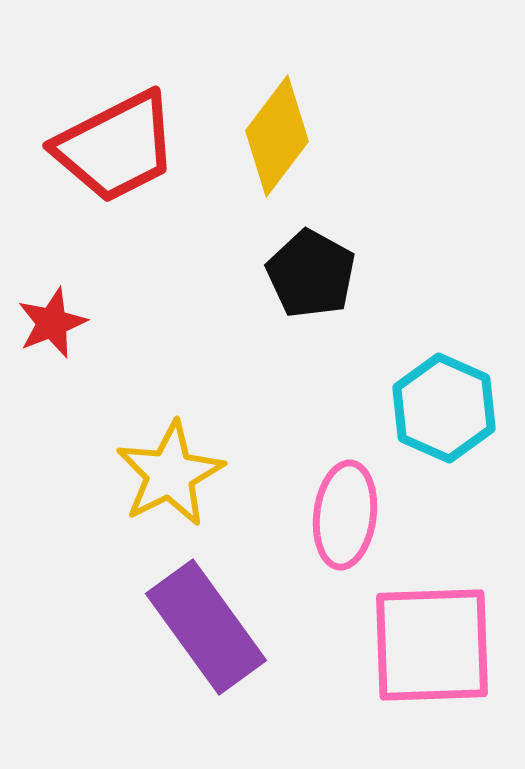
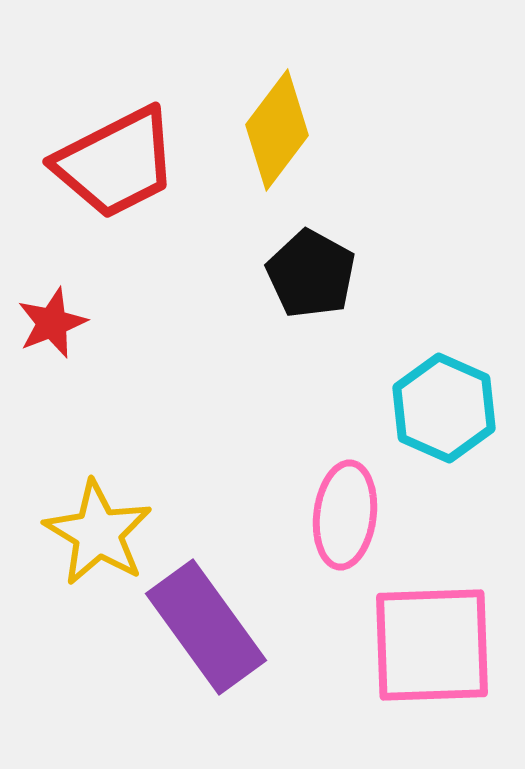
yellow diamond: moved 6 px up
red trapezoid: moved 16 px down
yellow star: moved 72 px left, 59 px down; rotated 14 degrees counterclockwise
